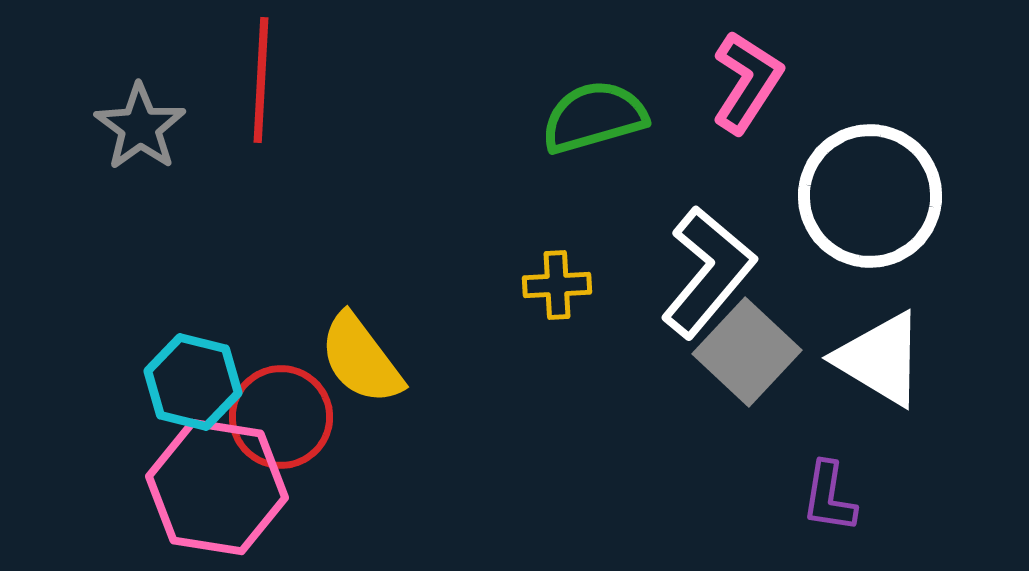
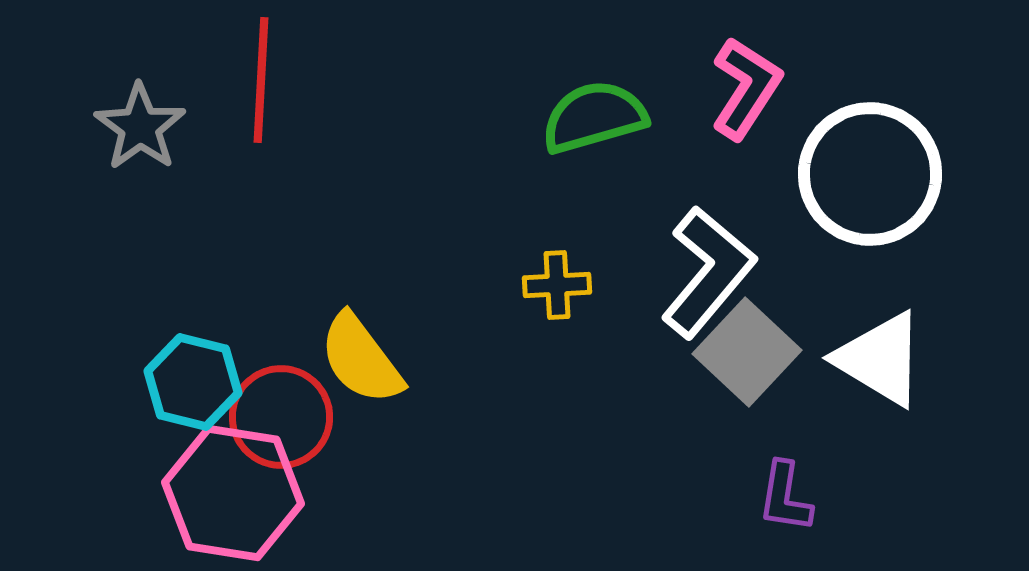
pink L-shape: moved 1 px left, 6 px down
white circle: moved 22 px up
pink hexagon: moved 16 px right, 6 px down
purple L-shape: moved 44 px left
